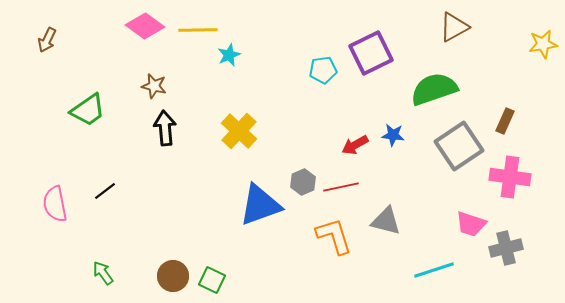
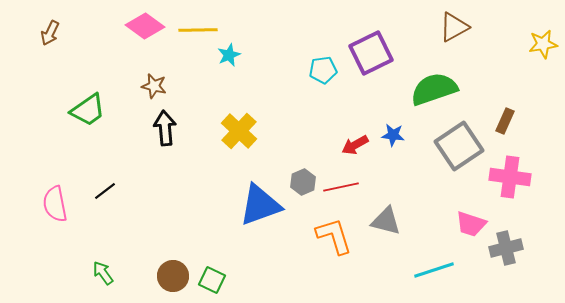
brown arrow: moved 3 px right, 7 px up
